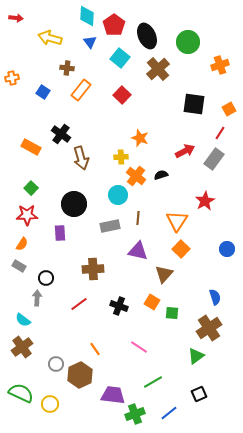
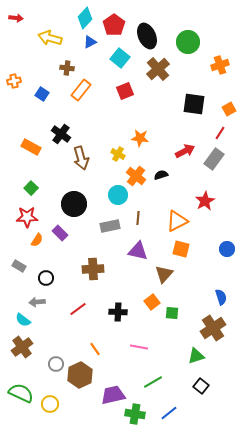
cyan diamond at (87, 16): moved 2 px left, 2 px down; rotated 40 degrees clockwise
blue triangle at (90, 42): rotated 40 degrees clockwise
orange cross at (12, 78): moved 2 px right, 3 px down
blue square at (43, 92): moved 1 px left, 2 px down
red square at (122, 95): moved 3 px right, 4 px up; rotated 24 degrees clockwise
orange star at (140, 138): rotated 12 degrees counterclockwise
yellow cross at (121, 157): moved 3 px left, 3 px up; rotated 32 degrees clockwise
red star at (27, 215): moved 2 px down
orange triangle at (177, 221): rotated 30 degrees clockwise
purple rectangle at (60, 233): rotated 42 degrees counterclockwise
orange semicircle at (22, 244): moved 15 px right, 4 px up
orange square at (181, 249): rotated 30 degrees counterclockwise
blue semicircle at (215, 297): moved 6 px right
gray arrow at (37, 298): moved 4 px down; rotated 98 degrees counterclockwise
orange square at (152, 302): rotated 21 degrees clockwise
red line at (79, 304): moved 1 px left, 5 px down
black cross at (119, 306): moved 1 px left, 6 px down; rotated 18 degrees counterclockwise
brown cross at (209, 328): moved 4 px right
pink line at (139, 347): rotated 24 degrees counterclockwise
green triangle at (196, 356): rotated 18 degrees clockwise
black square at (199, 394): moved 2 px right, 8 px up; rotated 28 degrees counterclockwise
purple trapezoid at (113, 395): rotated 20 degrees counterclockwise
green cross at (135, 414): rotated 30 degrees clockwise
